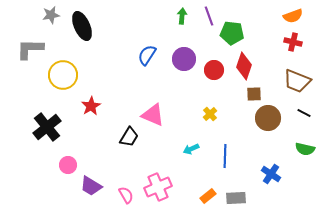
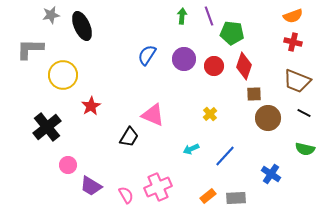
red circle: moved 4 px up
blue line: rotated 40 degrees clockwise
